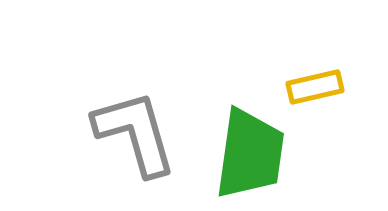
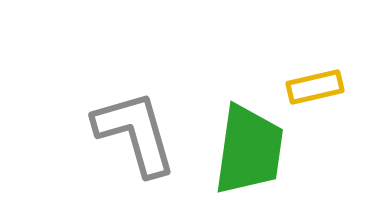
green trapezoid: moved 1 px left, 4 px up
